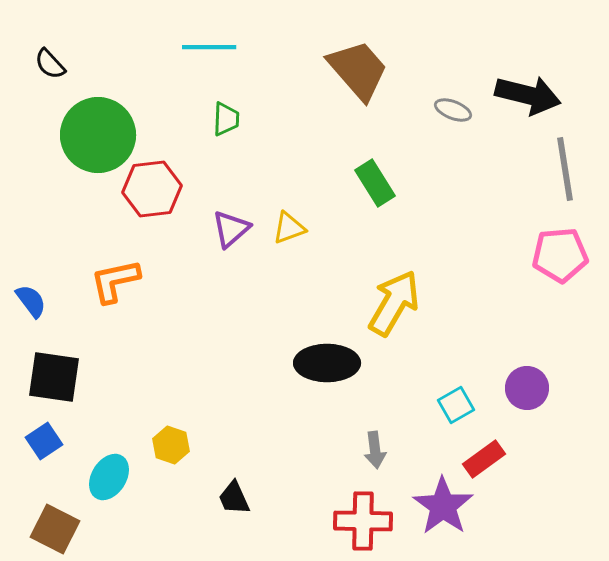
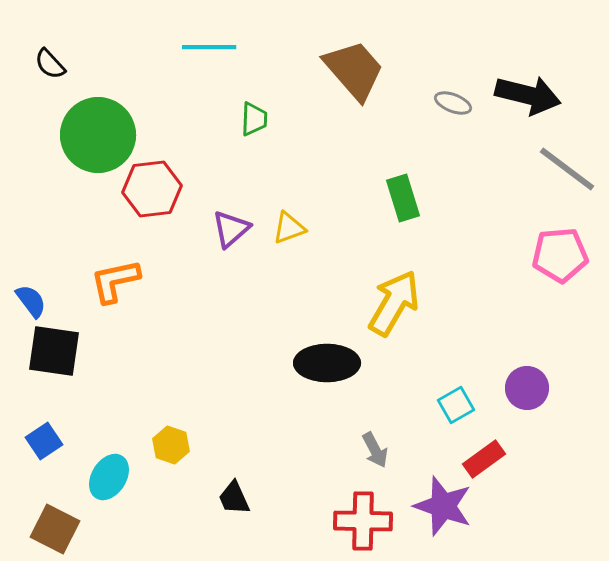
brown trapezoid: moved 4 px left
gray ellipse: moved 7 px up
green trapezoid: moved 28 px right
gray line: moved 2 px right; rotated 44 degrees counterclockwise
green rectangle: moved 28 px right, 15 px down; rotated 15 degrees clockwise
black square: moved 26 px up
gray arrow: rotated 21 degrees counterclockwise
purple star: rotated 16 degrees counterclockwise
